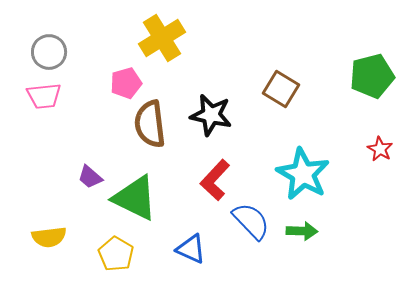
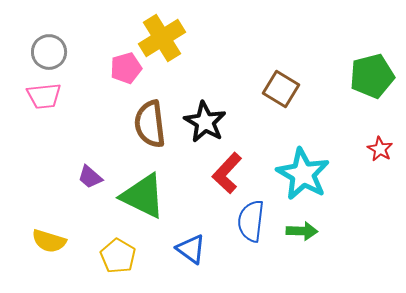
pink pentagon: moved 15 px up
black star: moved 6 px left, 7 px down; rotated 18 degrees clockwise
red L-shape: moved 12 px right, 7 px up
green triangle: moved 8 px right, 2 px up
blue semicircle: rotated 129 degrees counterclockwise
yellow semicircle: moved 4 px down; rotated 24 degrees clockwise
blue triangle: rotated 12 degrees clockwise
yellow pentagon: moved 2 px right, 2 px down
